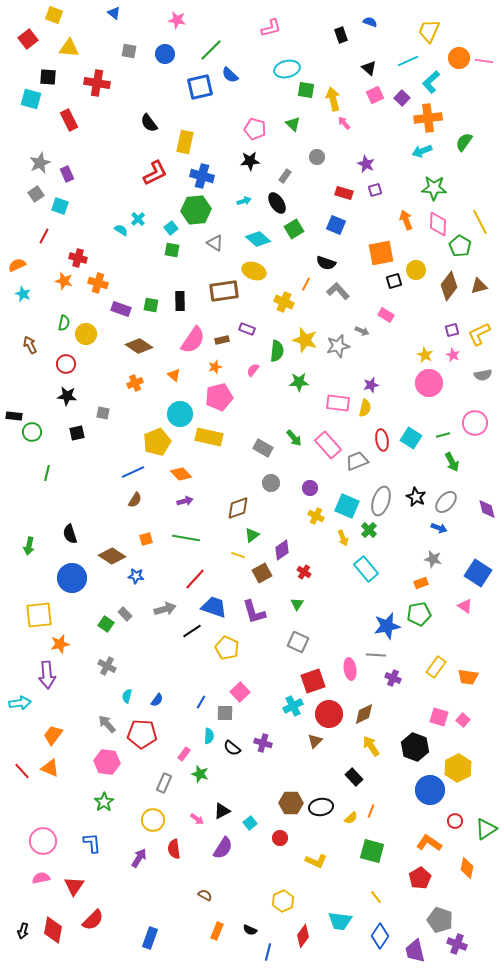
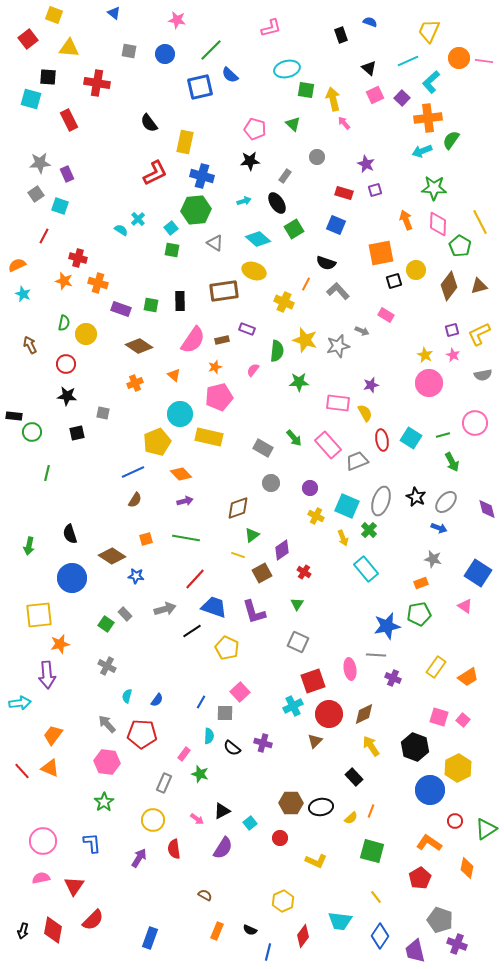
green semicircle at (464, 142): moved 13 px left, 2 px up
gray star at (40, 163): rotated 20 degrees clockwise
yellow semicircle at (365, 408): moved 5 px down; rotated 42 degrees counterclockwise
orange trapezoid at (468, 677): rotated 40 degrees counterclockwise
